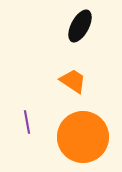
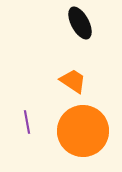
black ellipse: moved 3 px up; rotated 56 degrees counterclockwise
orange circle: moved 6 px up
